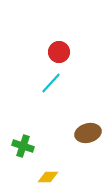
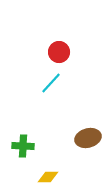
brown ellipse: moved 5 px down
green cross: rotated 15 degrees counterclockwise
